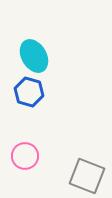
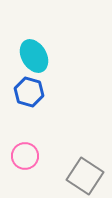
gray square: moved 2 px left; rotated 12 degrees clockwise
